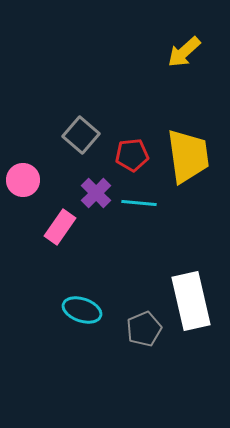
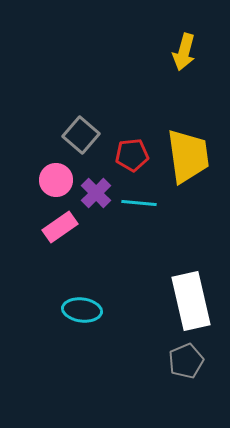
yellow arrow: rotated 33 degrees counterclockwise
pink circle: moved 33 px right
pink rectangle: rotated 20 degrees clockwise
cyan ellipse: rotated 12 degrees counterclockwise
gray pentagon: moved 42 px right, 32 px down
